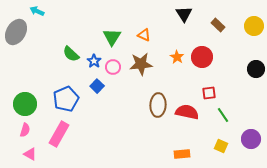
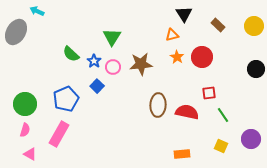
orange triangle: moved 28 px right; rotated 40 degrees counterclockwise
